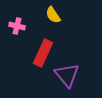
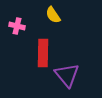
red rectangle: rotated 24 degrees counterclockwise
